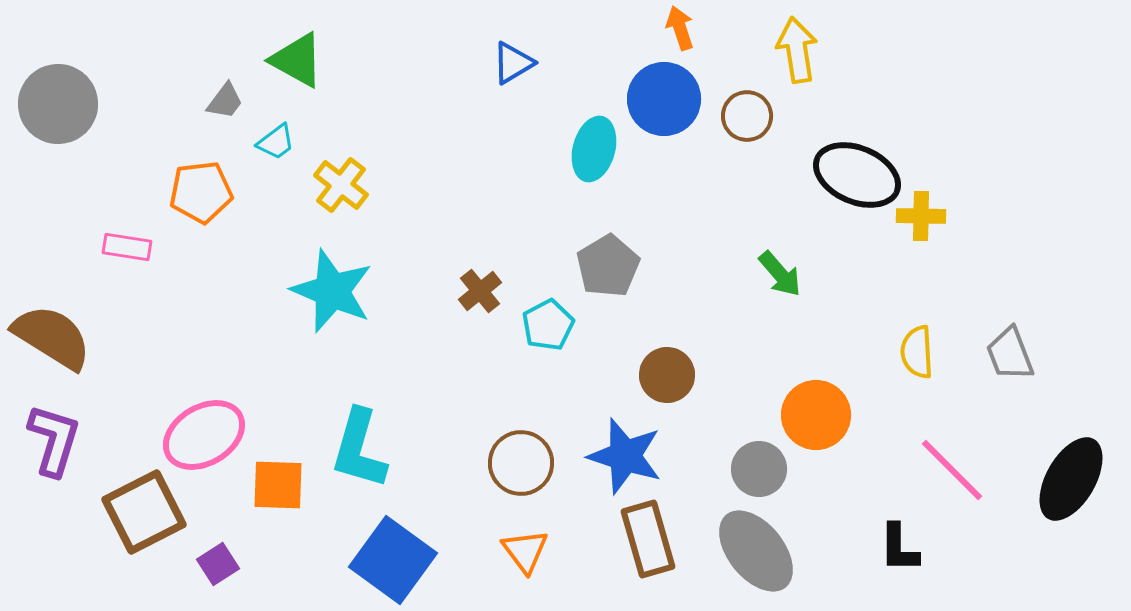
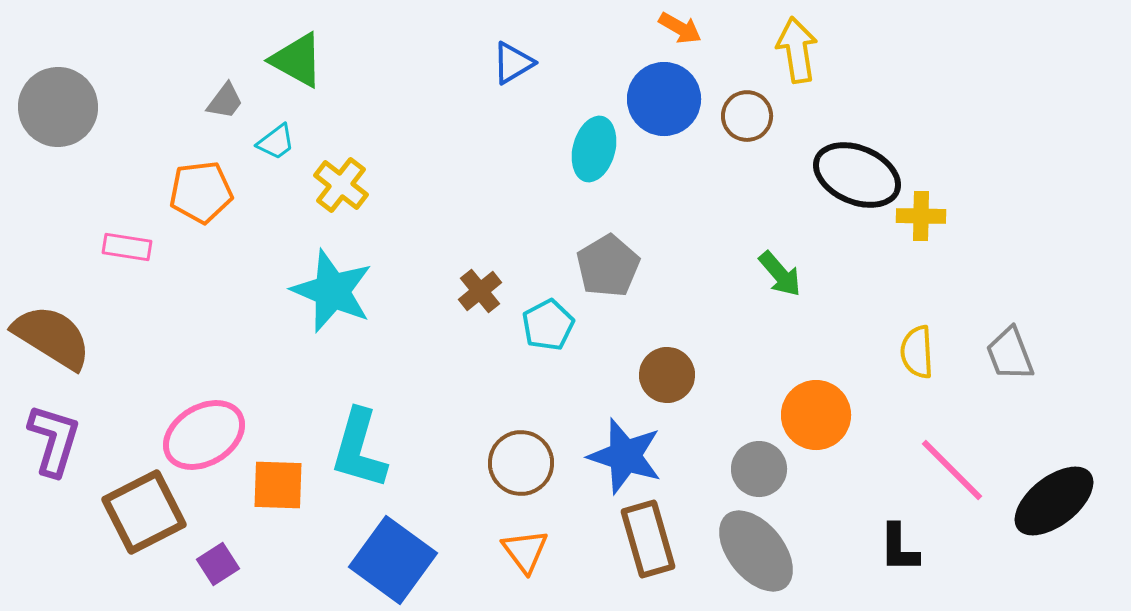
orange arrow at (680, 28): rotated 138 degrees clockwise
gray circle at (58, 104): moved 3 px down
black ellipse at (1071, 479): moved 17 px left, 22 px down; rotated 22 degrees clockwise
